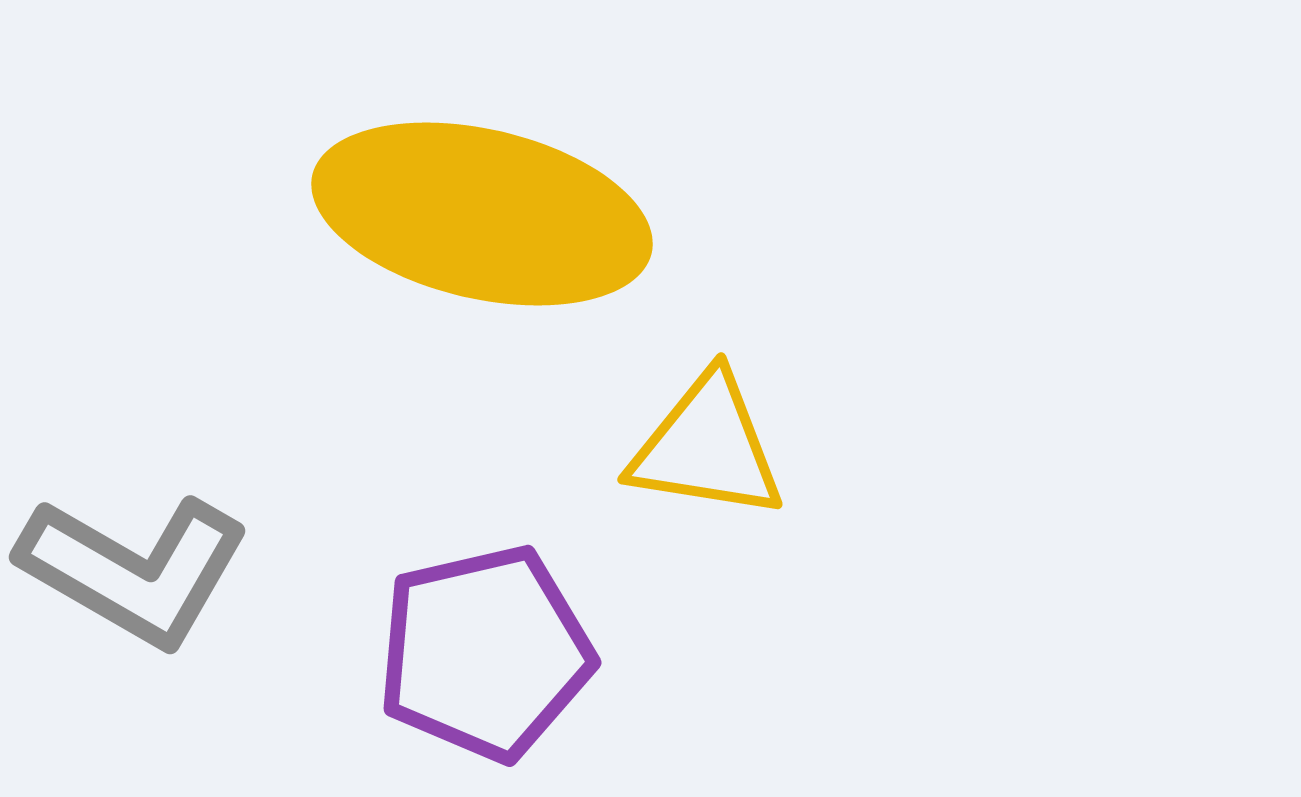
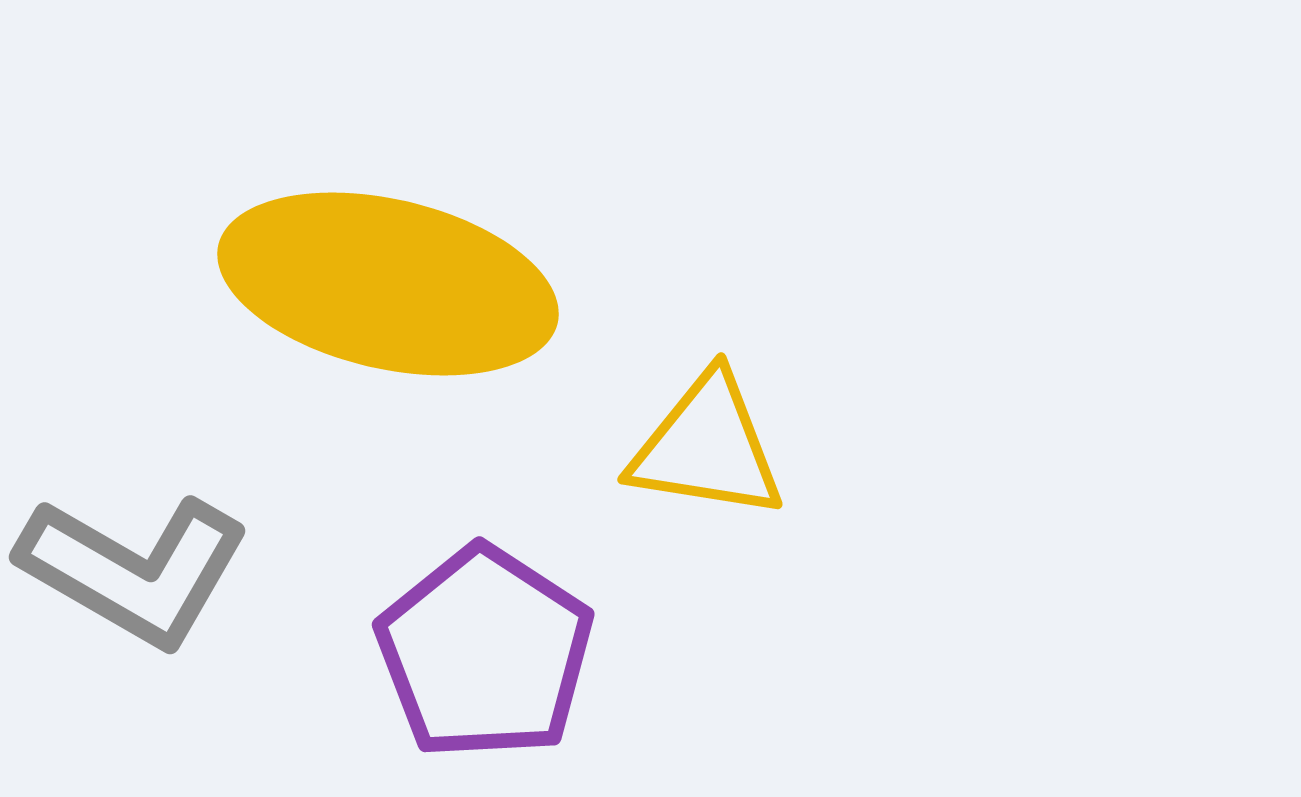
yellow ellipse: moved 94 px left, 70 px down
purple pentagon: rotated 26 degrees counterclockwise
